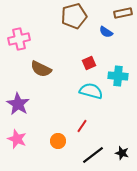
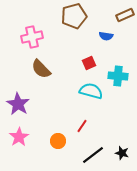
brown rectangle: moved 2 px right, 2 px down; rotated 12 degrees counterclockwise
blue semicircle: moved 4 px down; rotated 24 degrees counterclockwise
pink cross: moved 13 px right, 2 px up
brown semicircle: rotated 20 degrees clockwise
pink star: moved 2 px right, 2 px up; rotated 18 degrees clockwise
